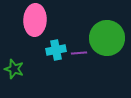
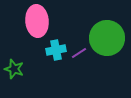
pink ellipse: moved 2 px right, 1 px down; rotated 8 degrees counterclockwise
purple line: rotated 28 degrees counterclockwise
